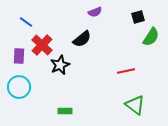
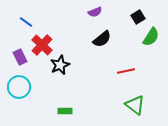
black square: rotated 16 degrees counterclockwise
black semicircle: moved 20 px right
purple rectangle: moved 1 px right, 1 px down; rotated 28 degrees counterclockwise
